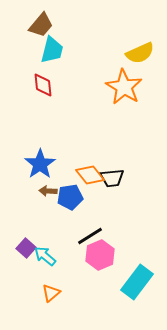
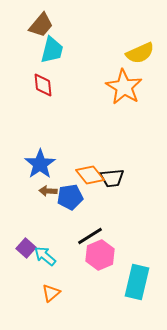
cyan rectangle: rotated 24 degrees counterclockwise
